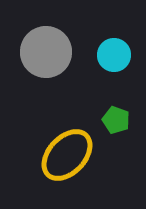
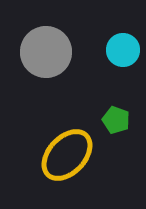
cyan circle: moved 9 px right, 5 px up
